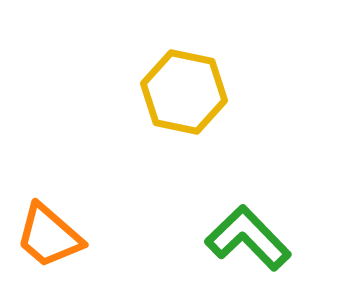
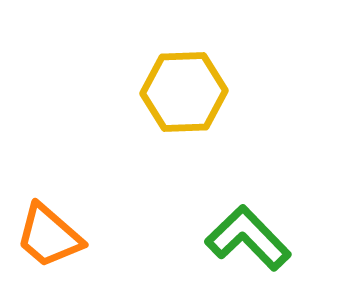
yellow hexagon: rotated 14 degrees counterclockwise
